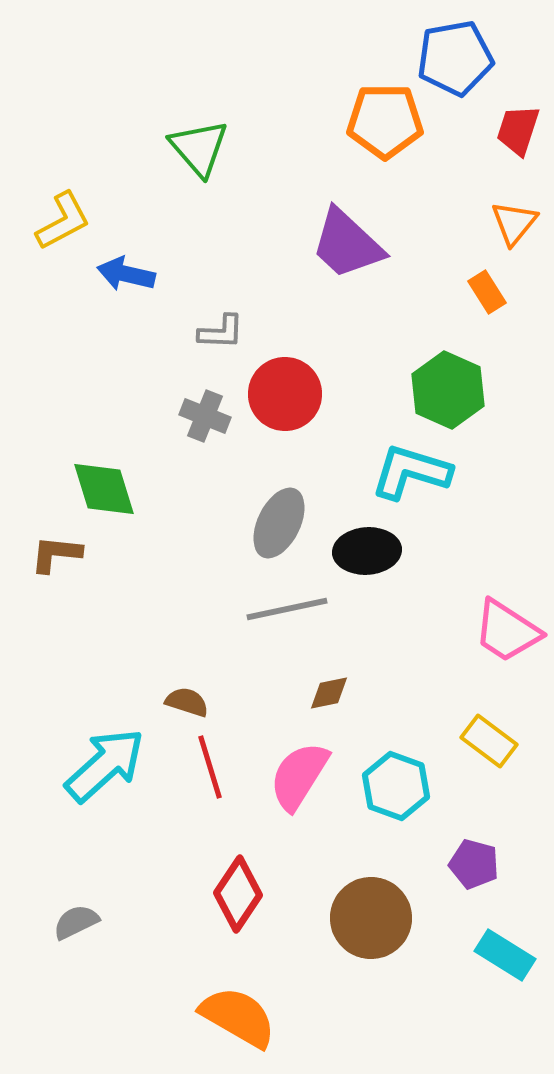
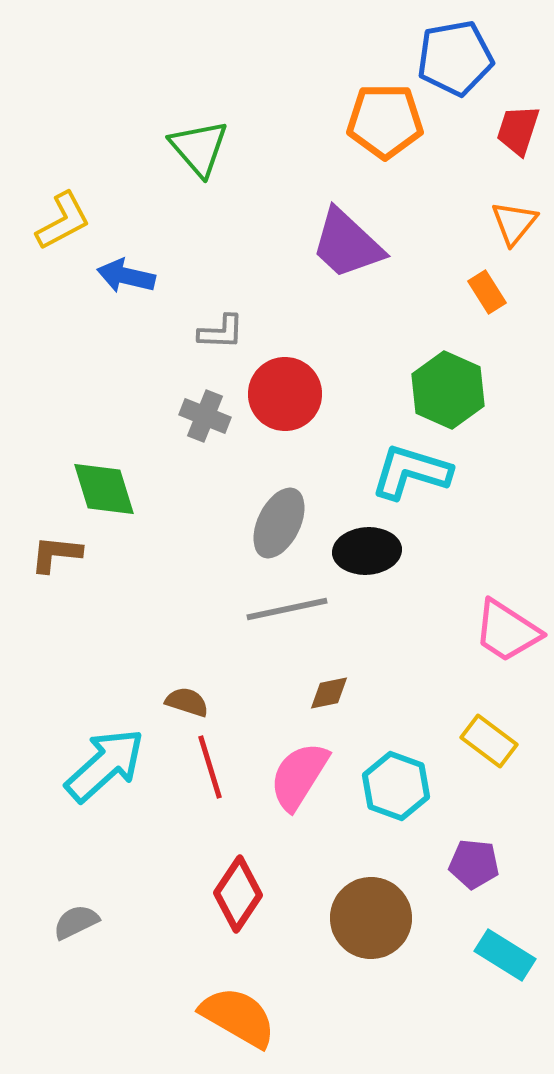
blue arrow: moved 2 px down
purple pentagon: rotated 9 degrees counterclockwise
